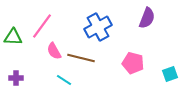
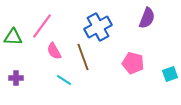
brown line: moved 2 px right, 1 px up; rotated 56 degrees clockwise
